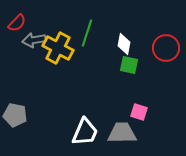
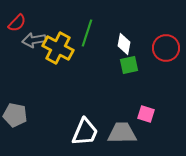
green square: rotated 24 degrees counterclockwise
pink square: moved 7 px right, 2 px down
